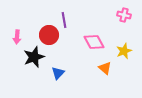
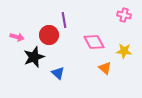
pink arrow: rotated 80 degrees counterclockwise
yellow star: rotated 28 degrees clockwise
blue triangle: rotated 32 degrees counterclockwise
